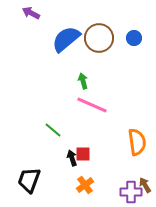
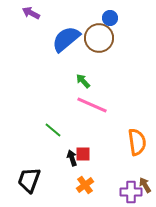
blue circle: moved 24 px left, 20 px up
green arrow: rotated 28 degrees counterclockwise
